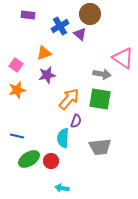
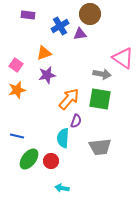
purple triangle: rotated 48 degrees counterclockwise
green ellipse: rotated 20 degrees counterclockwise
